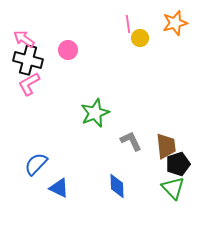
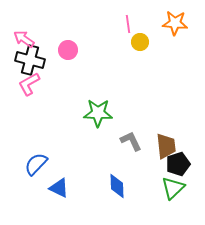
orange star: rotated 20 degrees clockwise
yellow circle: moved 4 px down
black cross: moved 2 px right
green star: moved 3 px right; rotated 24 degrees clockwise
green triangle: rotated 30 degrees clockwise
